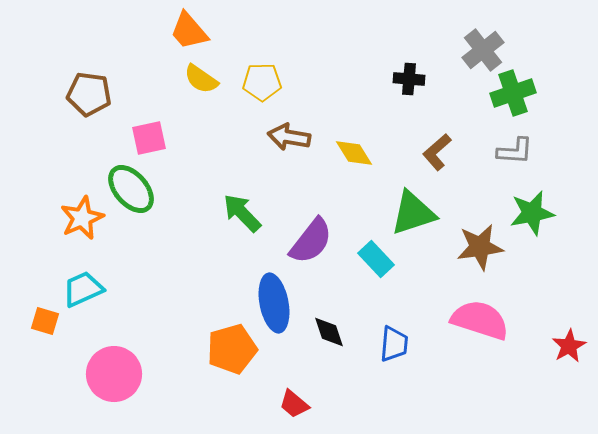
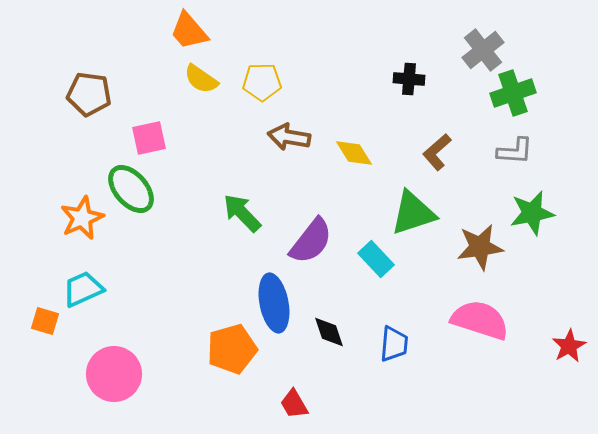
red trapezoid: rotated 20 degrees clockwise
